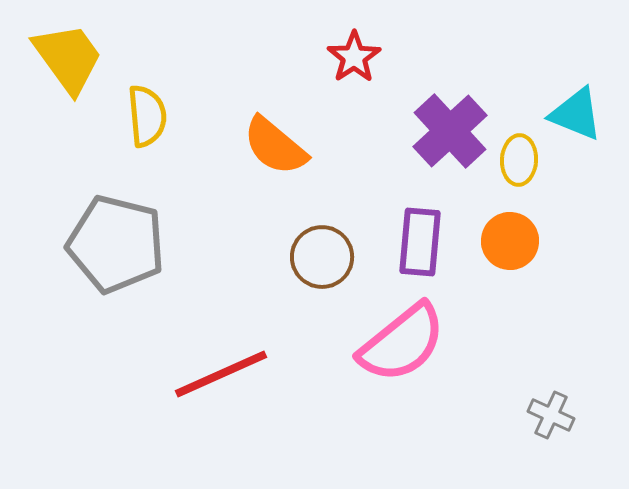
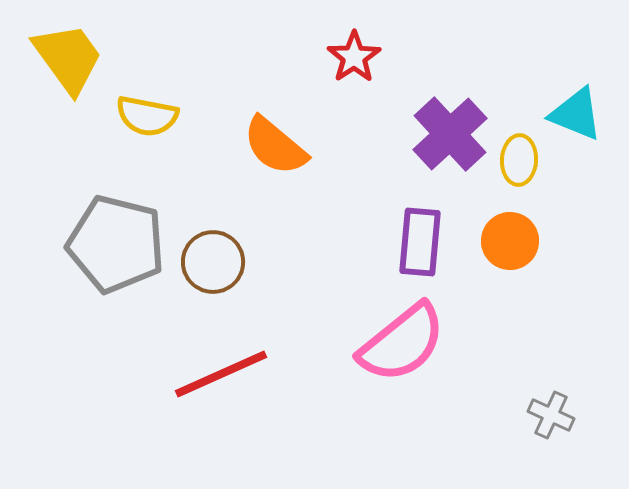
yellow semicircle: rotated 106 degrees clockwise
purple cross: moved 3 px down
brown circle: moved 109 px left, 5 px down
